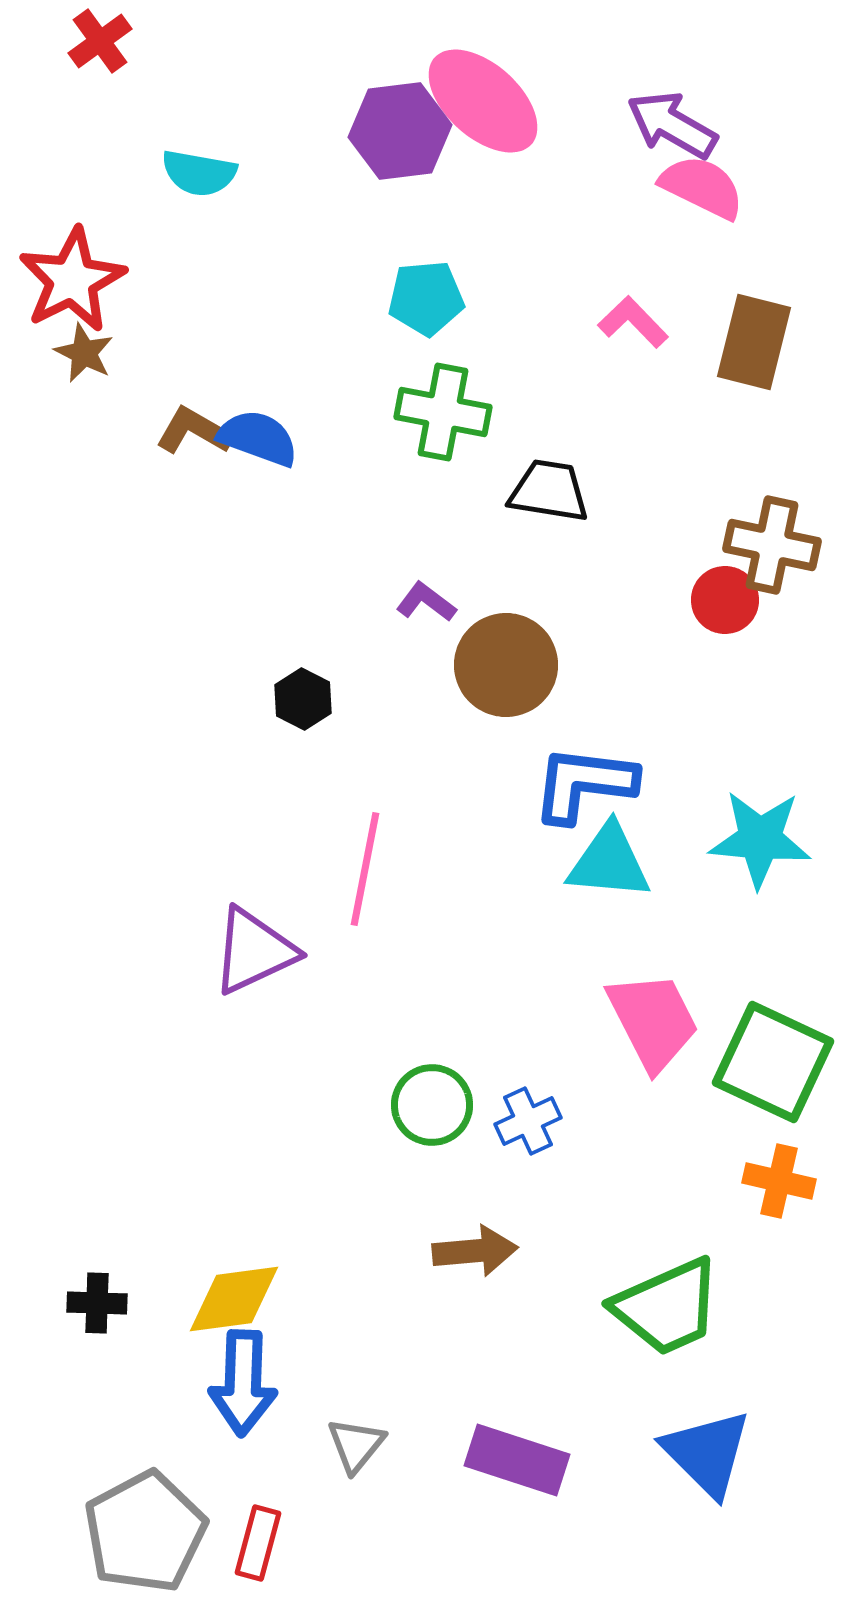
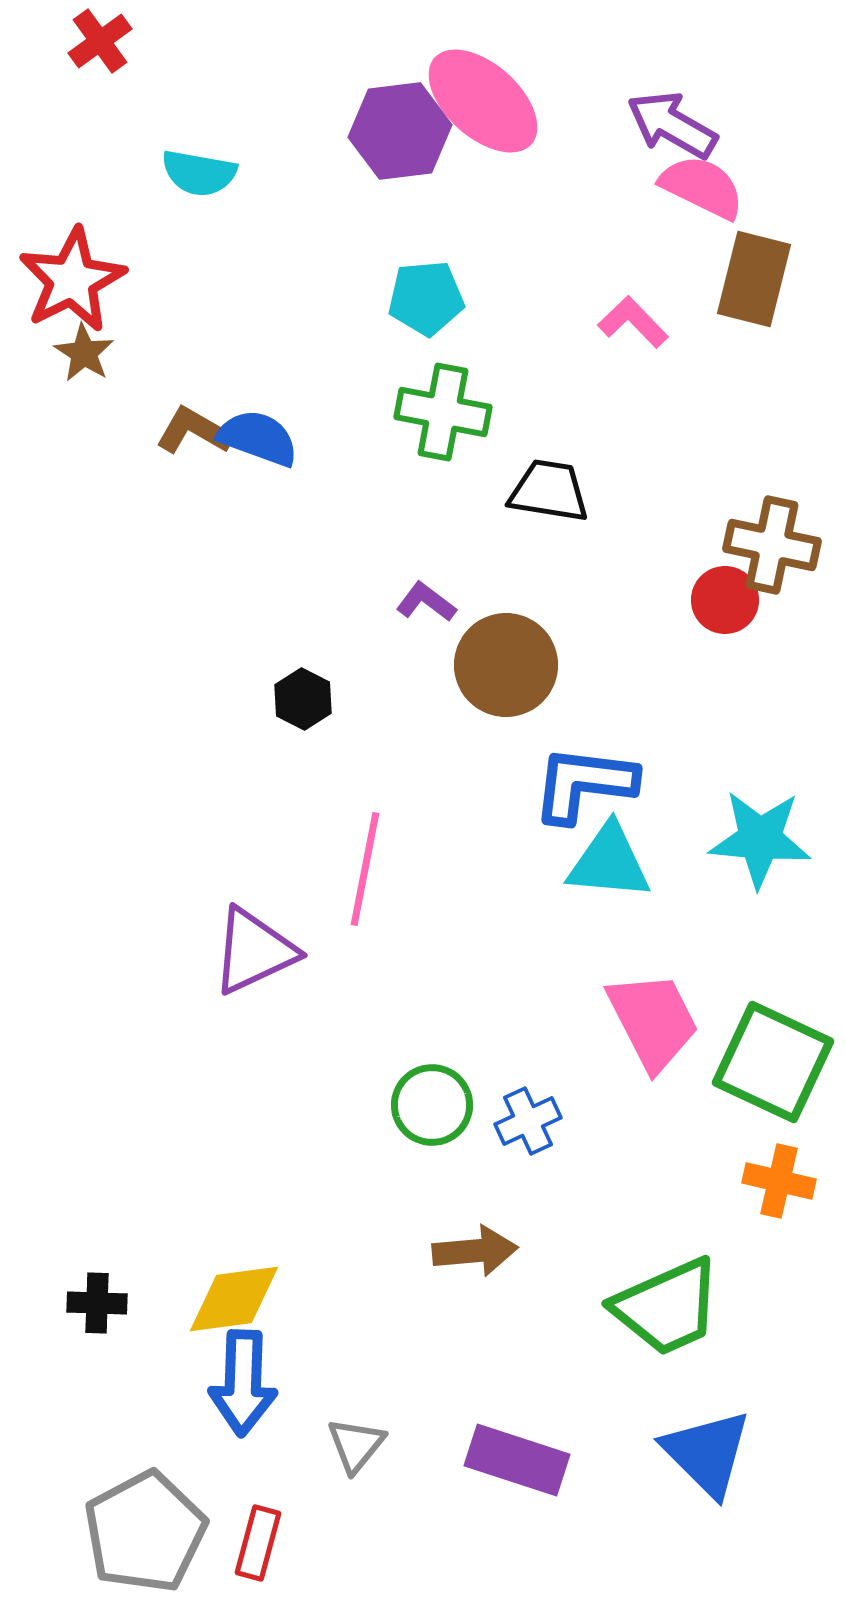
brown rectangle: moved 63 px up
brown star: rotated 6 degrees clockwise
